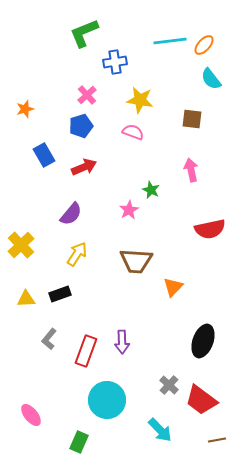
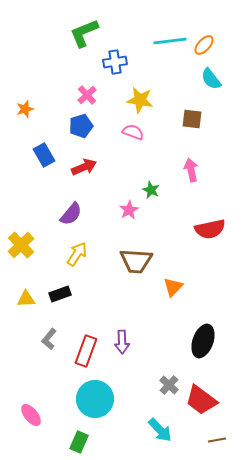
cyan circle: moved 12 px left, 1 px up
